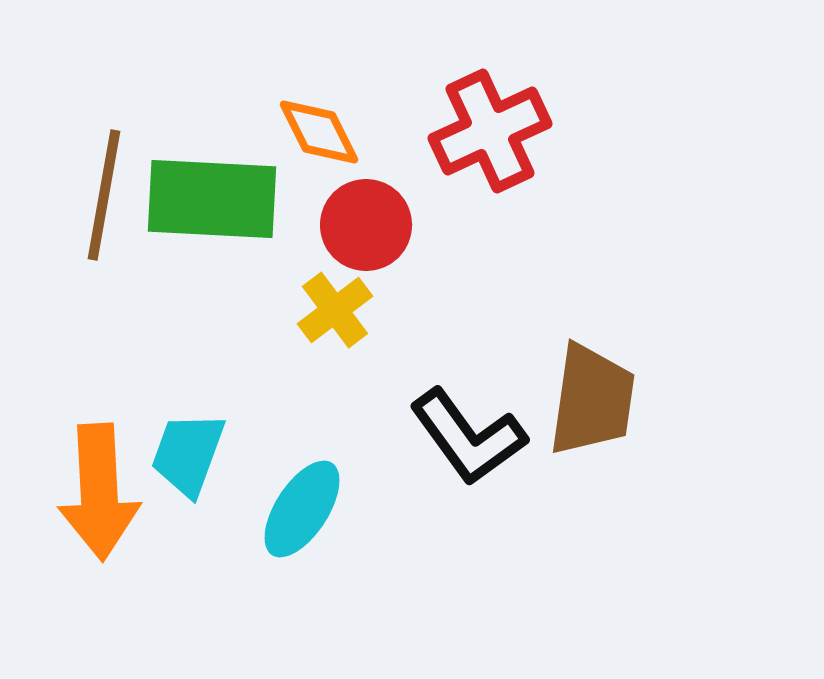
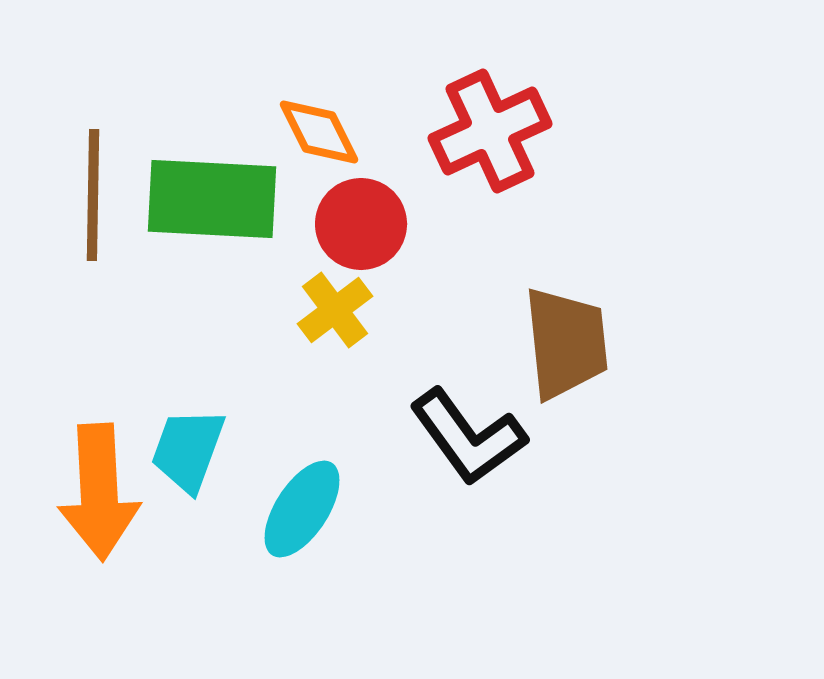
brown line: moved 11 px left; rotated 9 degrees counterclockwise
red circle: moved 5 px left, 1 px up
brown trapezoid: moved 26 px left, 57 px up; rotated 14 degrees counterclockwise
cyan trapezoid: moved 4 px up
